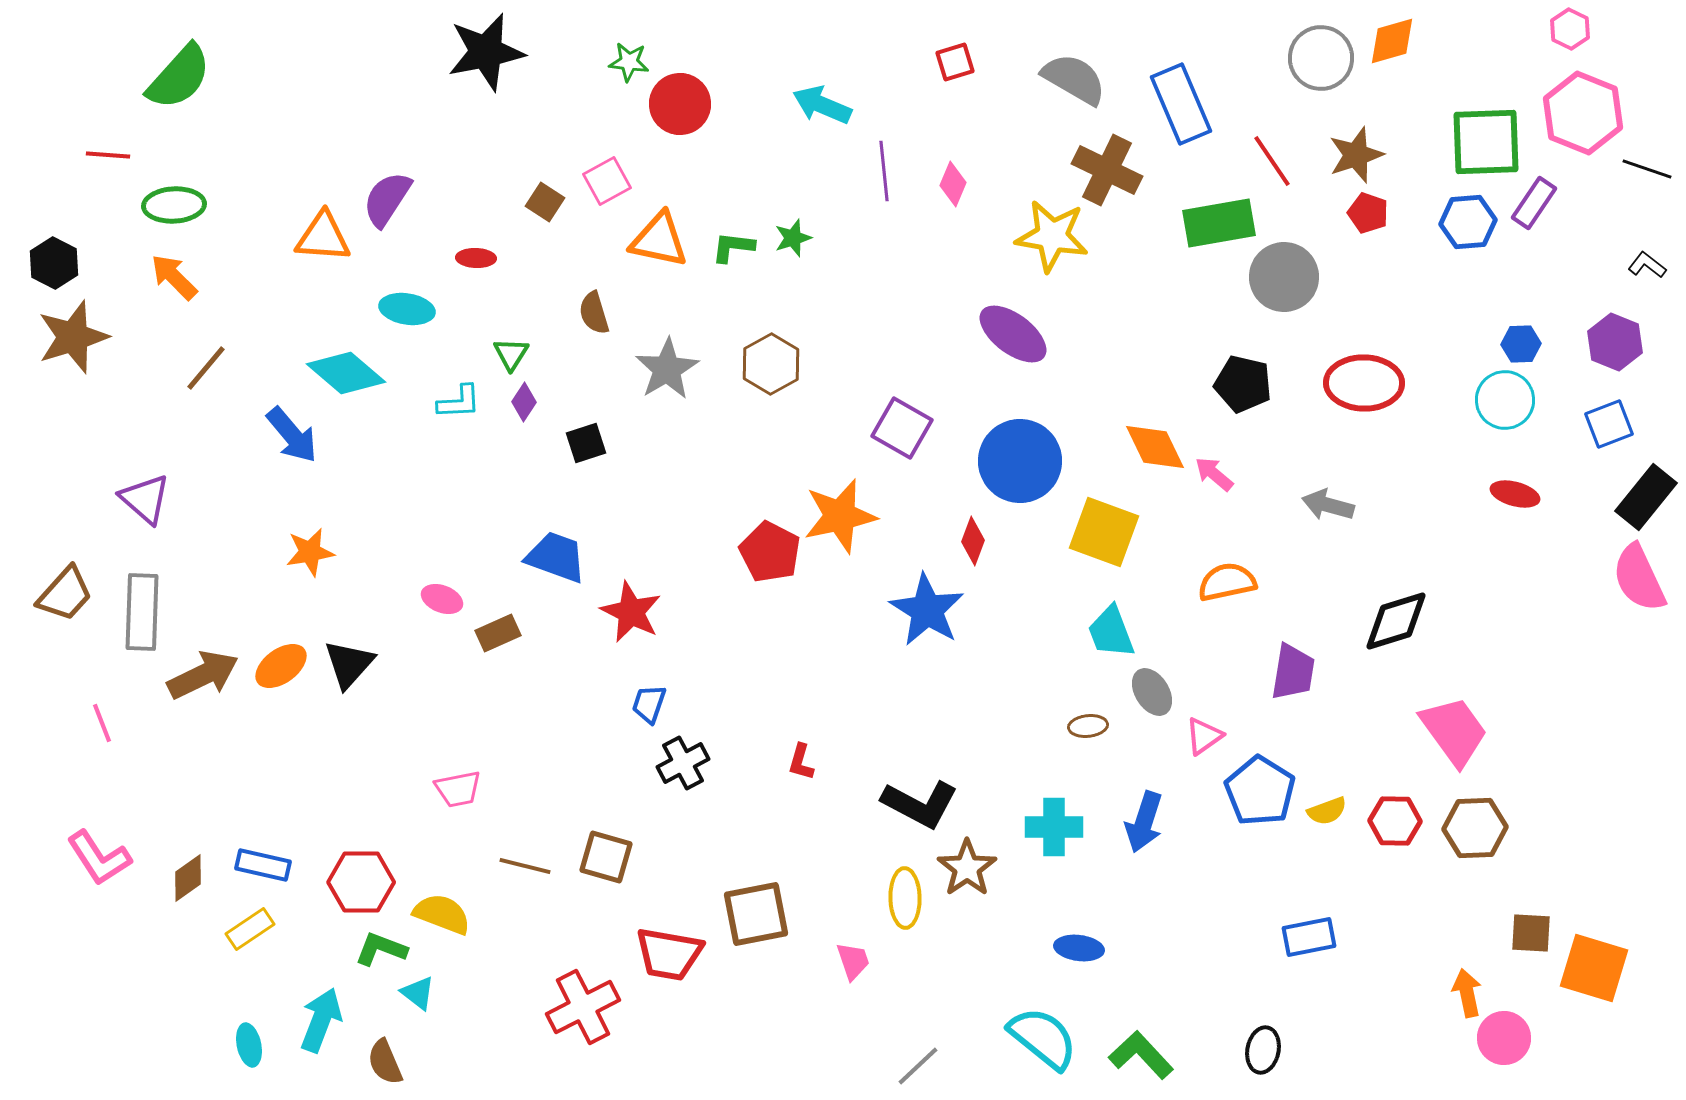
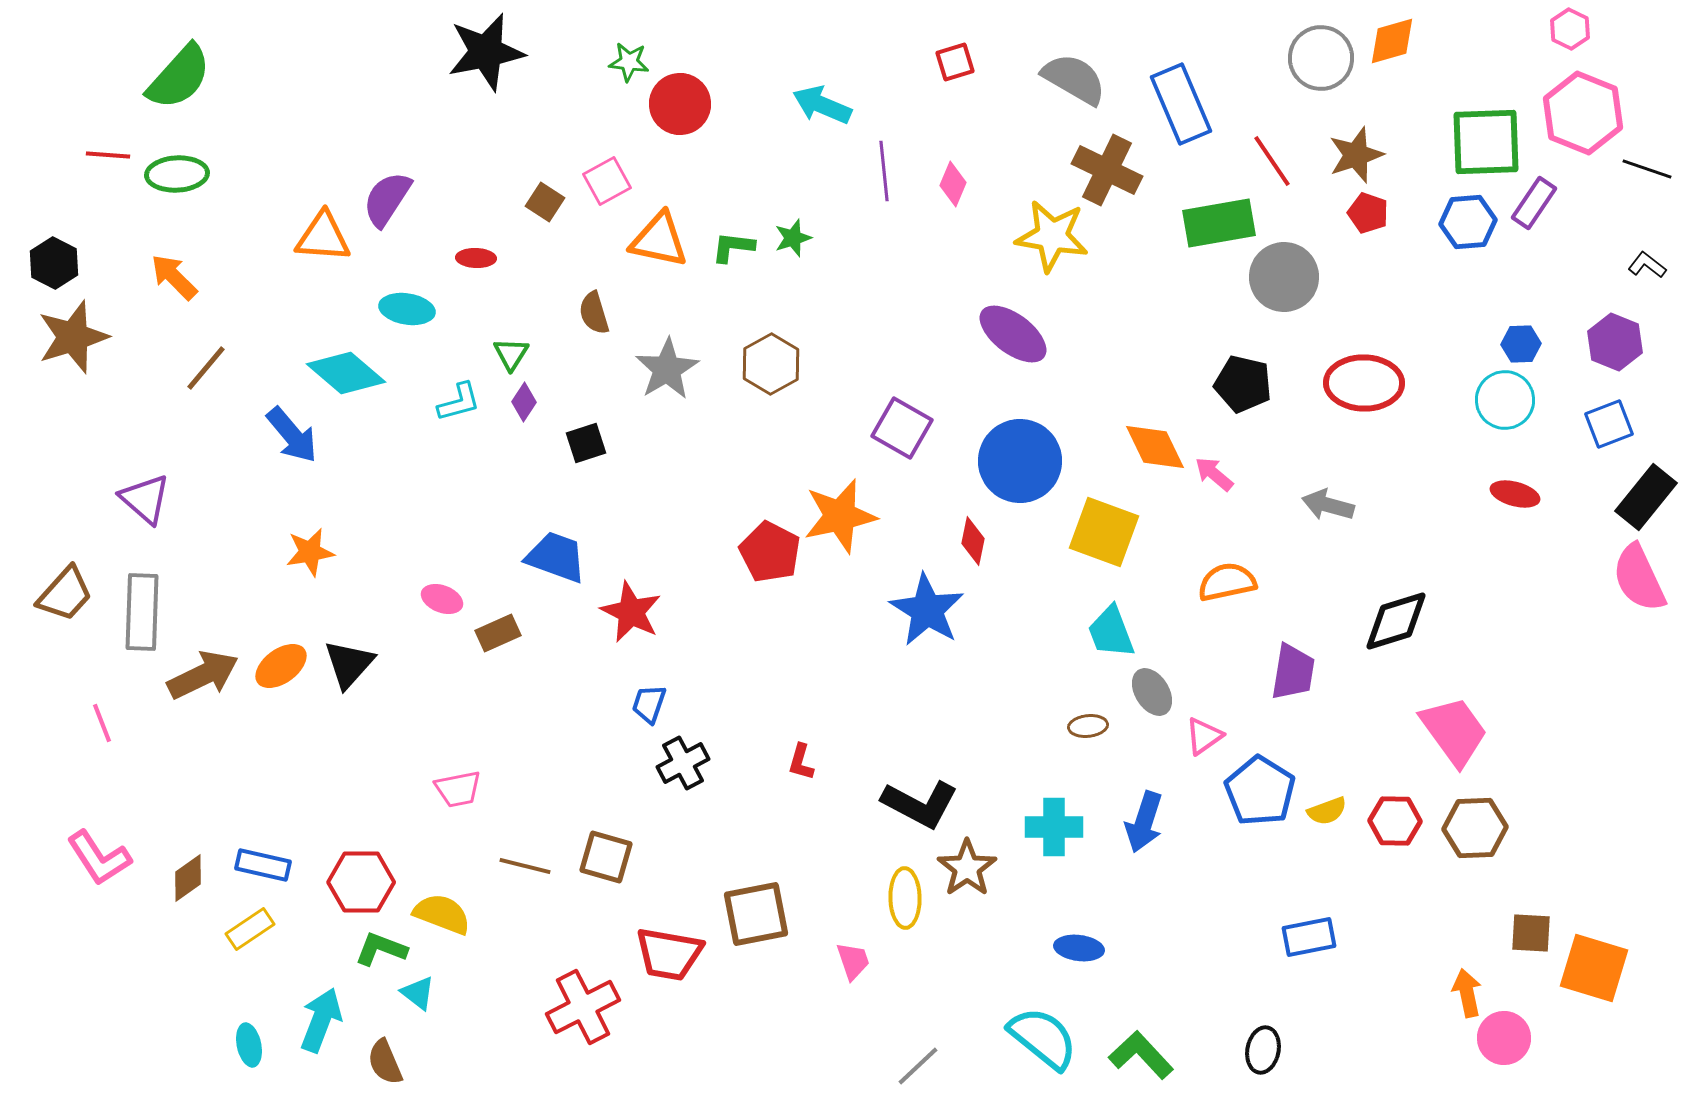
green ellipse at (174, 205): moved 3 px right, 31 px up
cyan L-shape at (459, 402): rotated 12 degrees counterclockwise
red diamond at (973, 541): rotated 9 degrees counterclockwise
